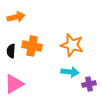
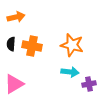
black semicircle: moved 7 px up
